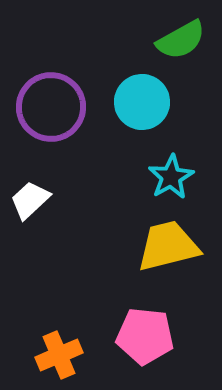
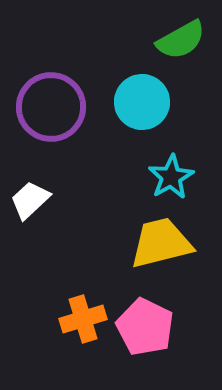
yellow trapezoid: moved 7 px left, 3 px up
pink pentagon: moved 9 px up; rotated 20 degrees clockwise
orange cross: moved 24 px right, 36 px up; rotated 6 degrees clockwise
